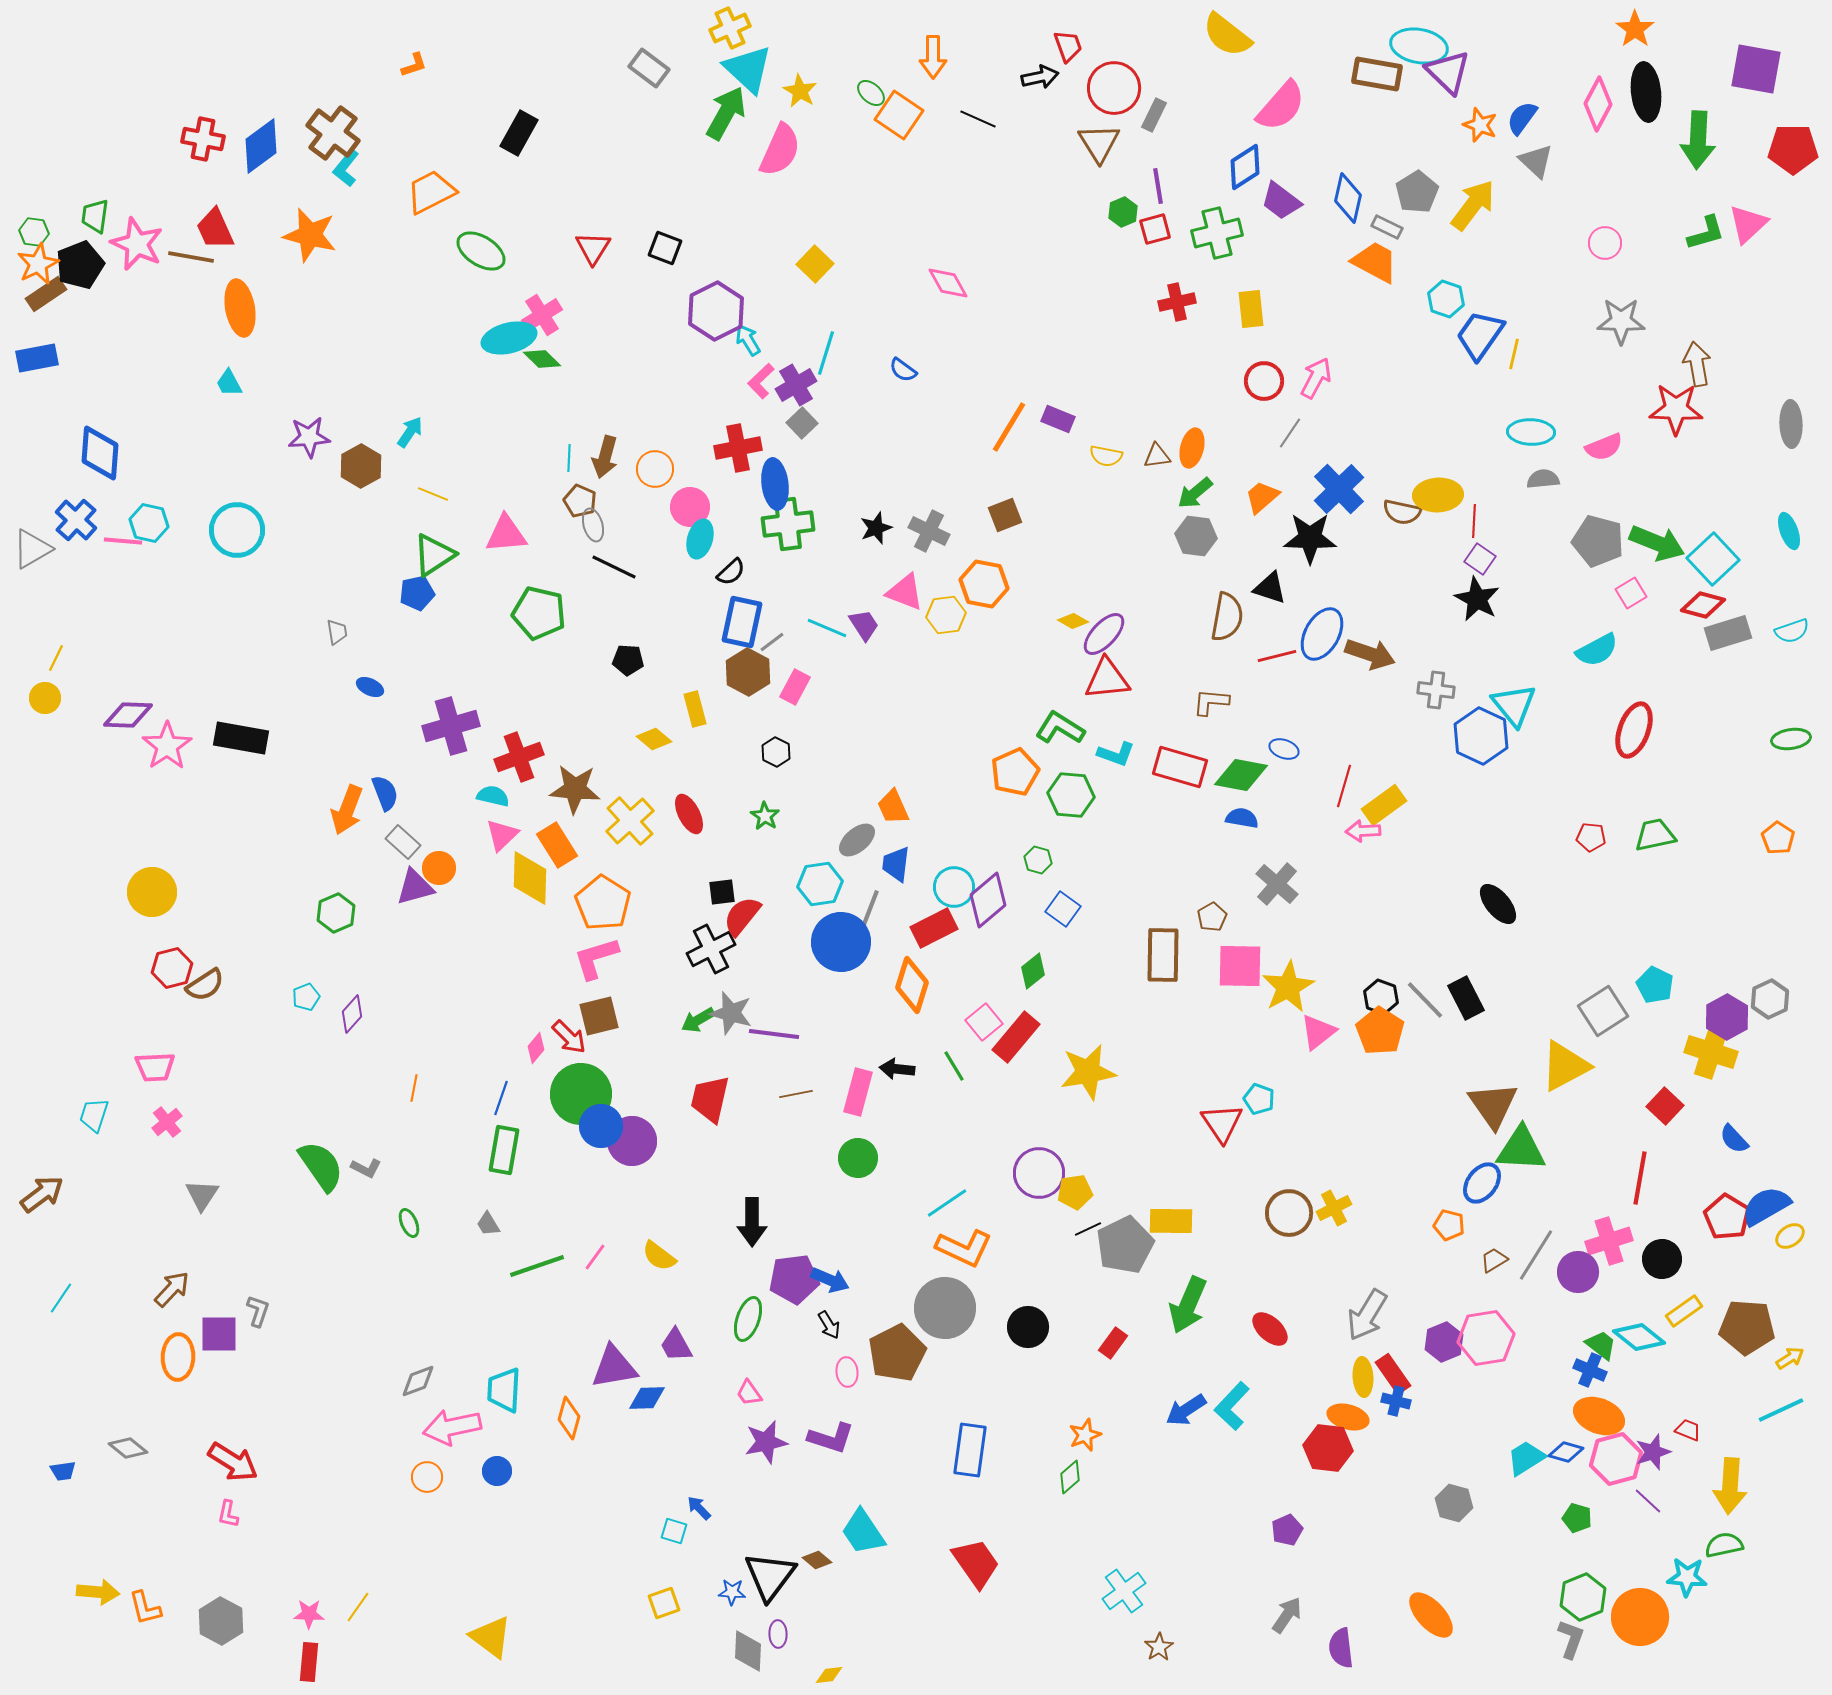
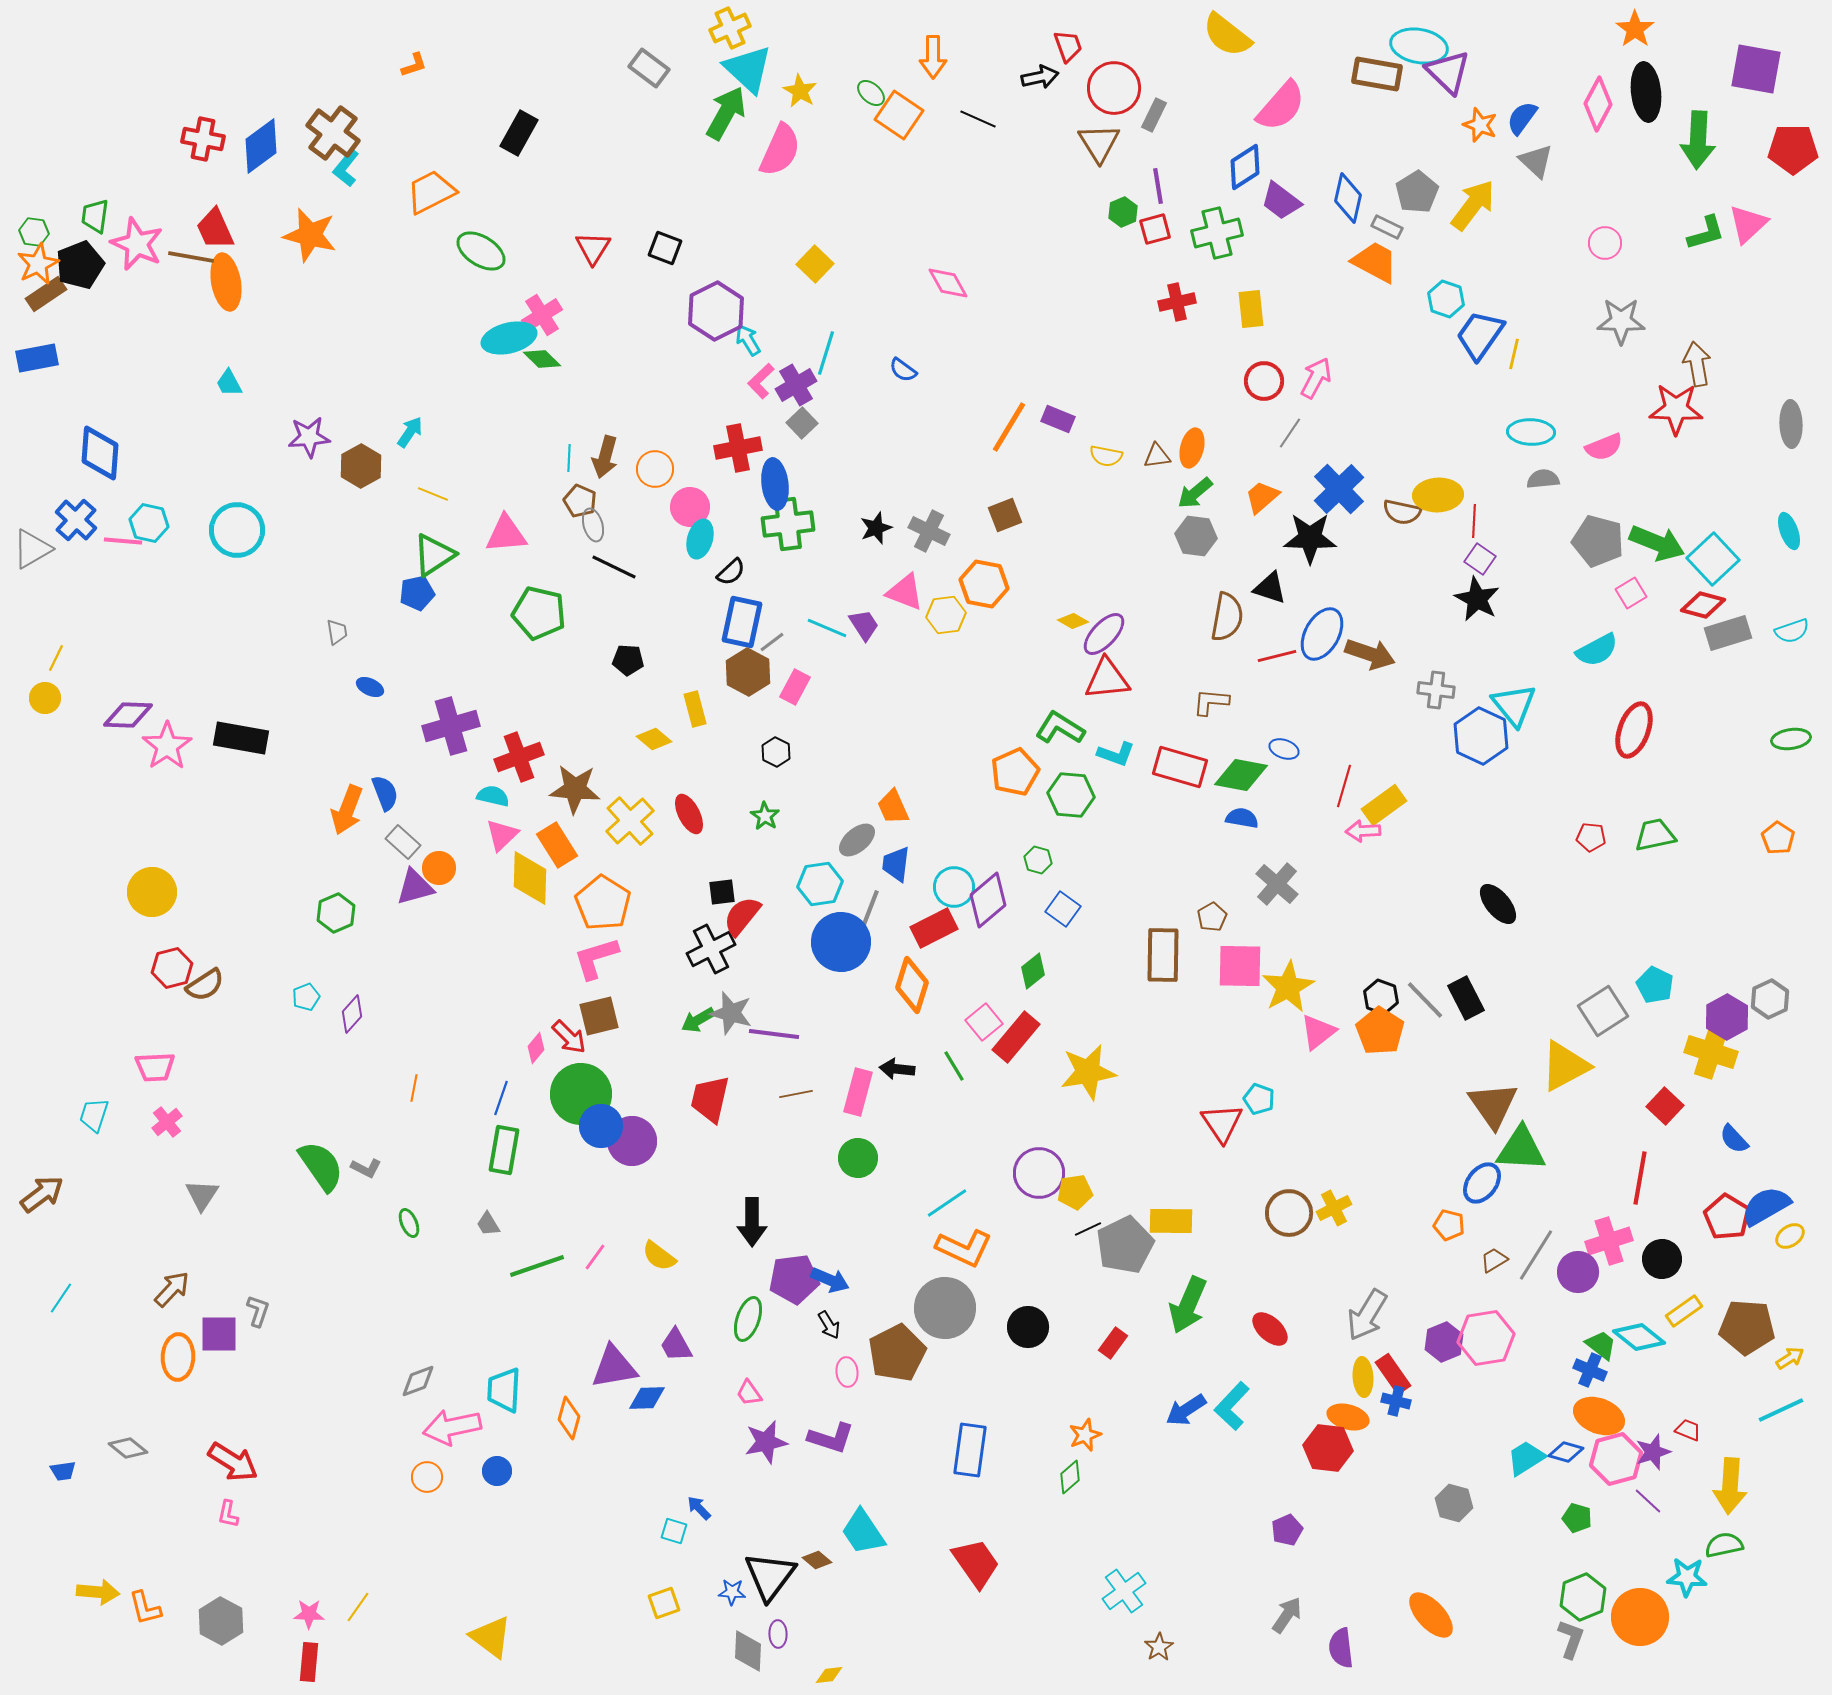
orange ellipse at (240, 308): moved 14 px left, 26 px up
